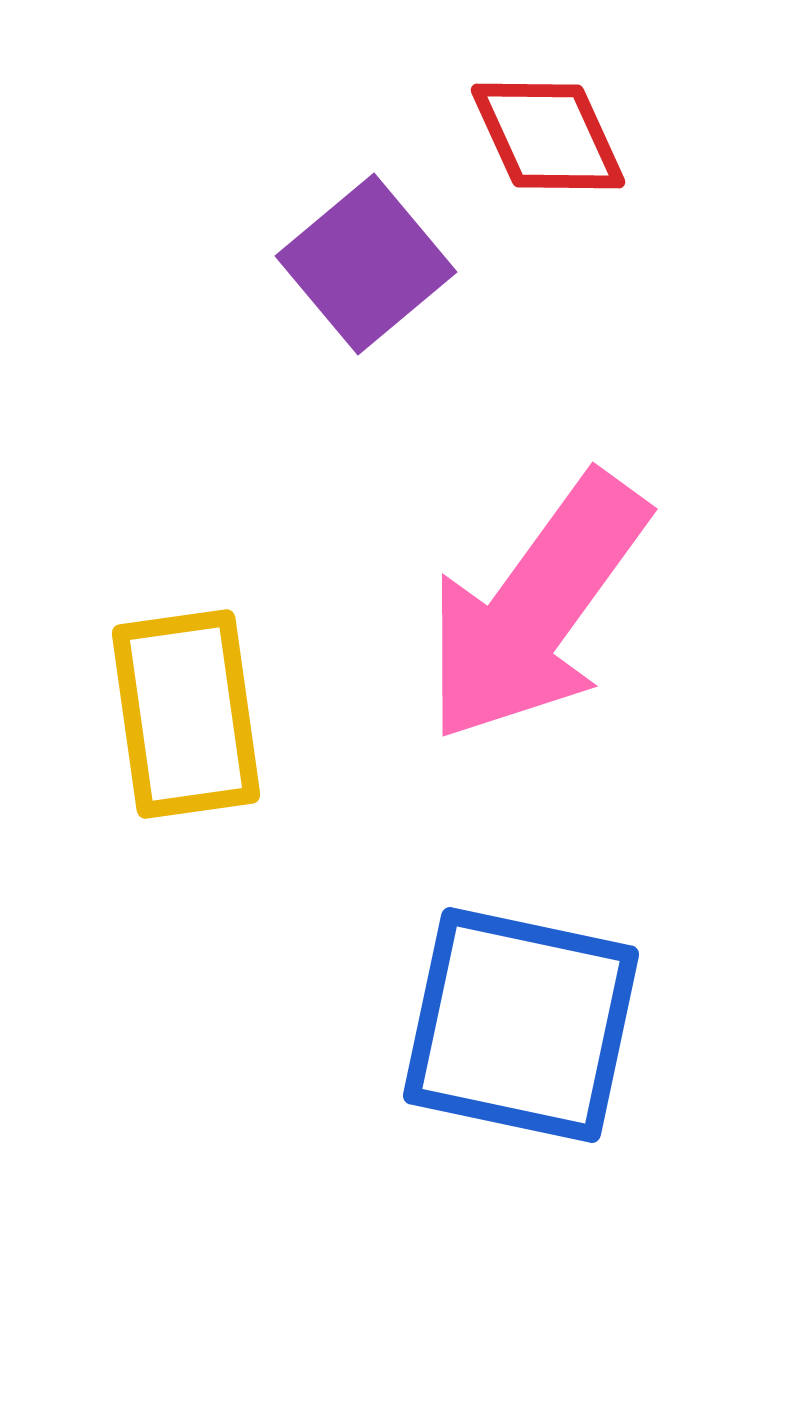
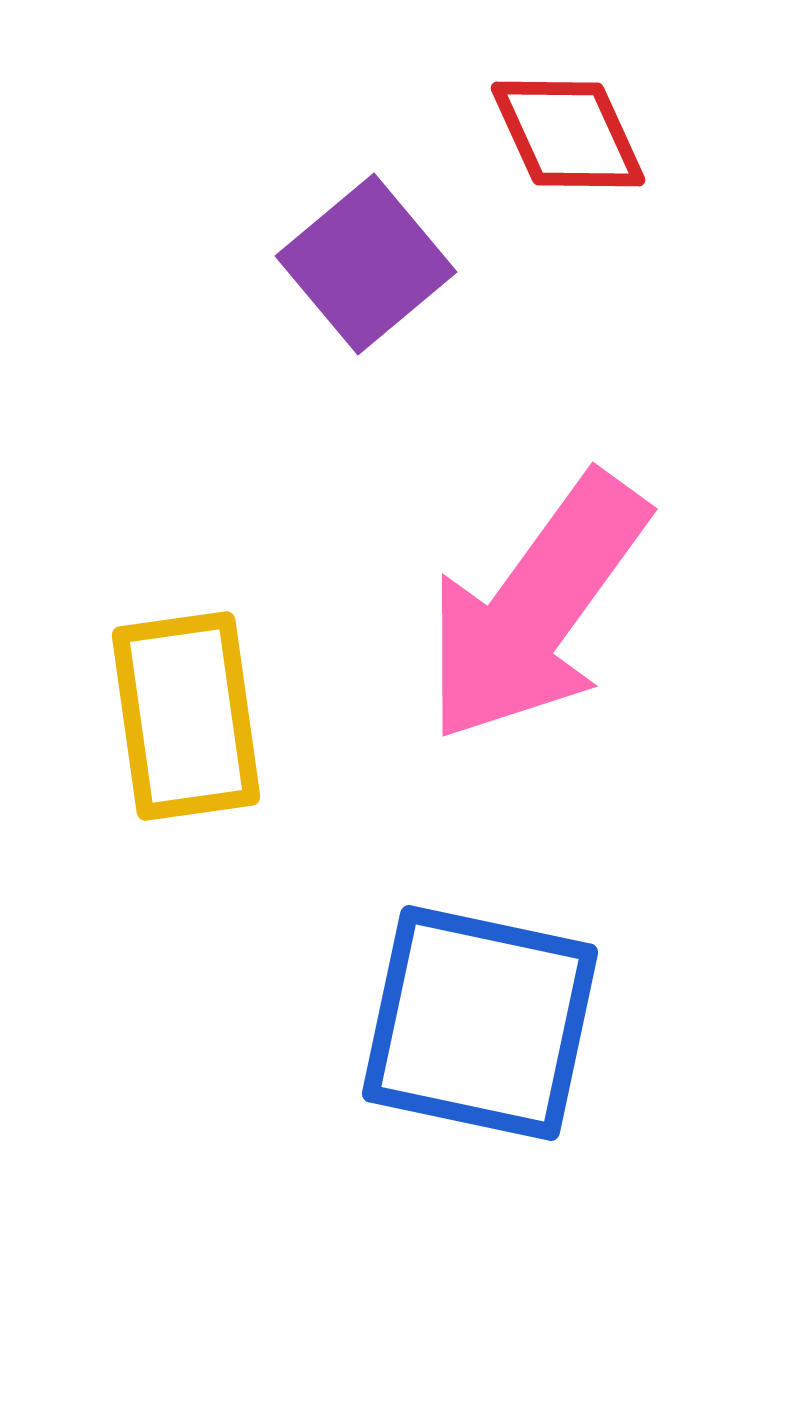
red diamond: moved 20 px right, 2 px up
yellow rectangle: moved 2 px down
blue square: moved 41 px left, 2 px up
